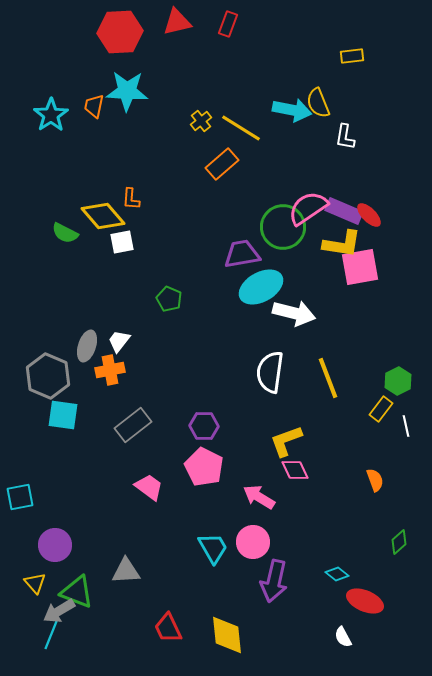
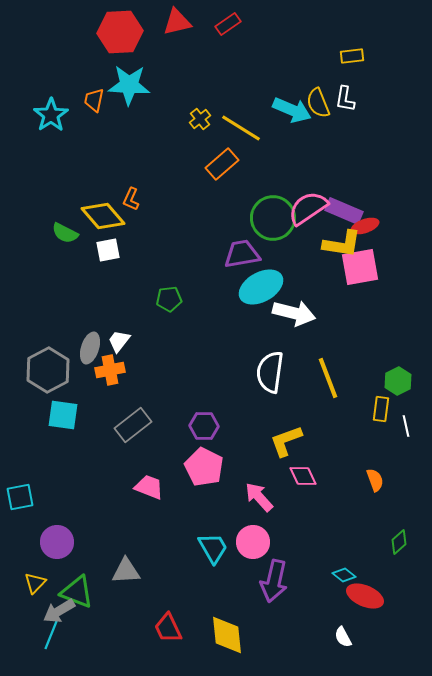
red rectangle at (228, 24): rotated 35 degrees clockwise
cyan star at (127, 91): moved 2 px right, 6 px up
orange trapezoid at (94, 106): moved 6 px up
cyan arrow at (292, 110): rotated 12 degrees clockwise
yellow cross at (201, 121): moved 1 px left, 2 px up
white L-shape at (345, 137): moved 38 px up
orange L-shape at (131, 199): rotated 20 degrees clockwise
red ellipse at (369, 215): moved 4 px left, 11 px down; rotated 64 degrees counterclockwise
green circle at (283, 227): moved 10 px left, 9 px up
white square at (122, 242): moved 14 px left, 8 px down
green pentagon at (169, 299): rotated 30 degrees counterclockwise
gray ellipse at (87, 346): moved 3 px right, 2 px down
gray hexagon at (48, 376): moved 6 px up; rotated 9 degrees clockwise
yellow rectangle at (381, 409): rotated 30 degrees counterclockwise
pink diamond at (295, 470): moved 8 px right, 6 px down
pink trapezoid at (149, 487): rotated 16 degrees counterclockwise
pink arrow at (259, 497): rotated 16 degrees clockwise
purple circle at (55, 545): moved 2 px right, 3 px up
cyan diamond at (337, 574): moved 7 px right, 1 px down
yellow triangle at (35, 583): rotated 25 degrees clockwise
red ellipse at (365, 601): moved 5 px up
